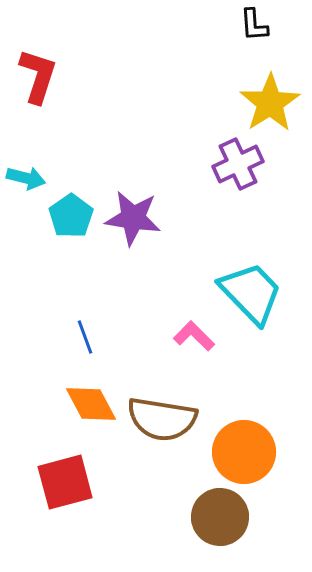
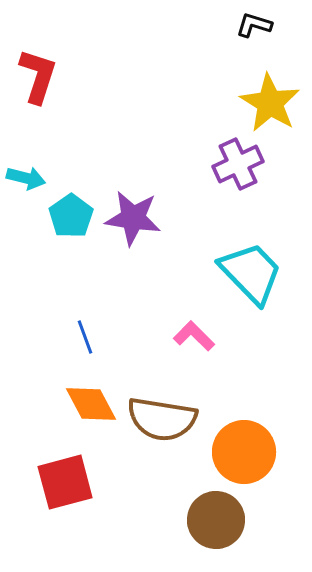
black L-shape: rotated 111 degrees clockwise
yellow star: rotated 8 degrees counterclockwise
cyan trapezoid: moved 20 px up
brown circle: moved 4 px left, 3 px down
